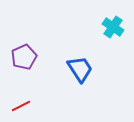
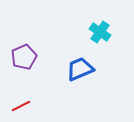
cyan cross: moved 13 px left, 5 px down
blue trapezoid: rotated 80 degrees counterclockwise
